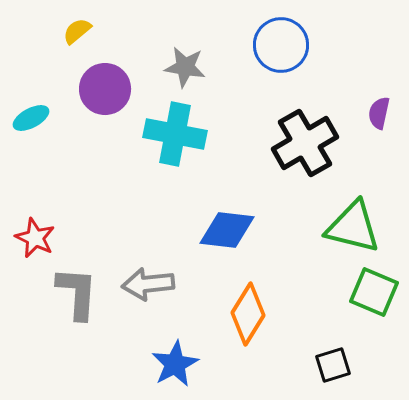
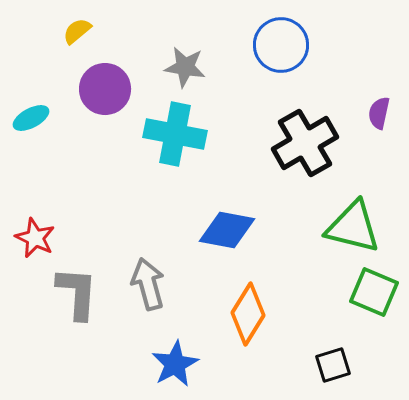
blue diamond: rotated 4 degrees clockwise
gray arrow: rotated 81 degrees clockwise
